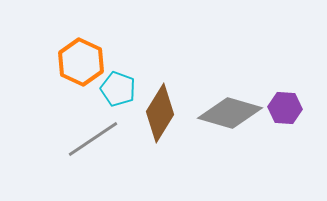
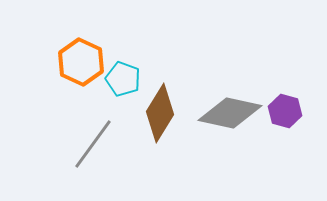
cyan pentagon: moved 5 px right, 10 px up
purple hexagon: moved 3 px down; rotated 12 degrees clockwise
gray diamond: rotated 4 degrees counterclockwise
gray line: moved 5 px down; rotated 20 degrees counterclockwise
